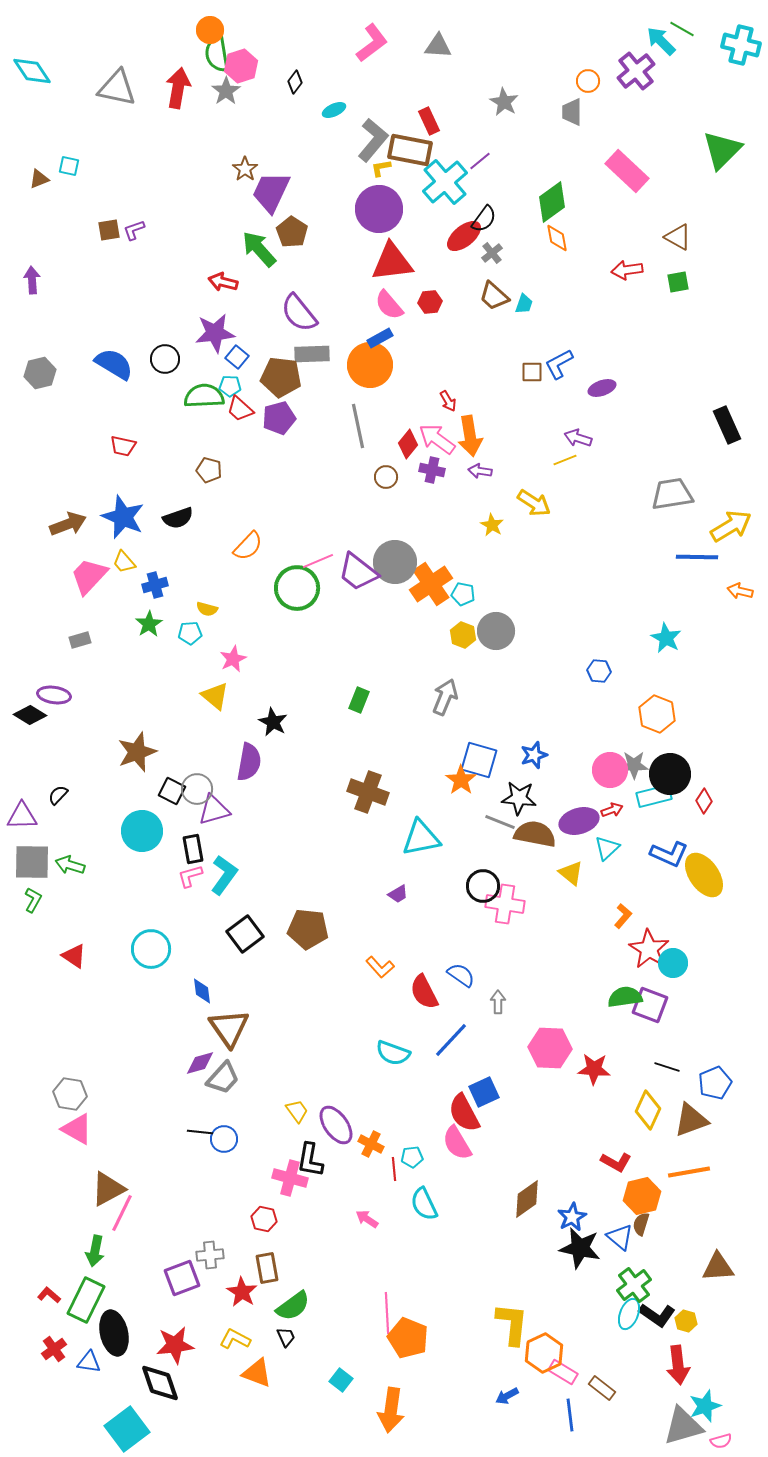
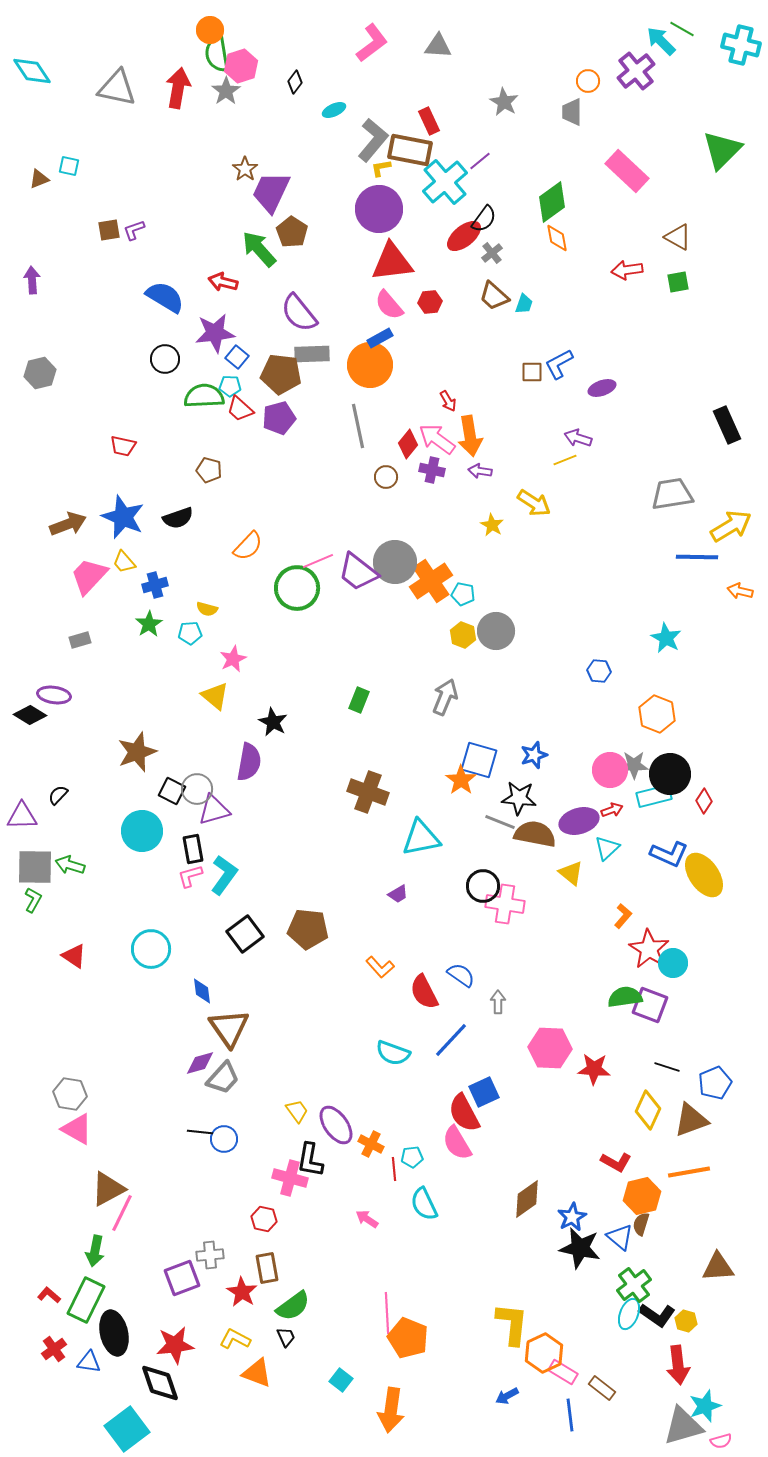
blue semicircle at (114, 364): moved 51 px right, 67 px up
brown pentagon at (281, 377): moved 3 px up
orange cross at (431, 584): moved 3 px up
gray square at (32, 862): moved 3 px right, 5 px down
